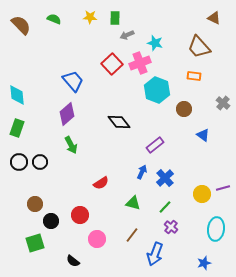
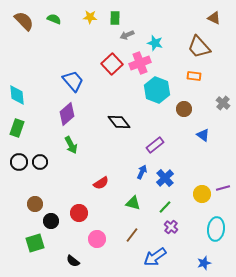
brown semicircle at (21, 25): moved 3 px right, 4 px up
red circle at (80, 215): moved 1 px left, 2 px up
blue arrow at (155, 254): moved 3 px down; rotated 35 degrees clockwise
